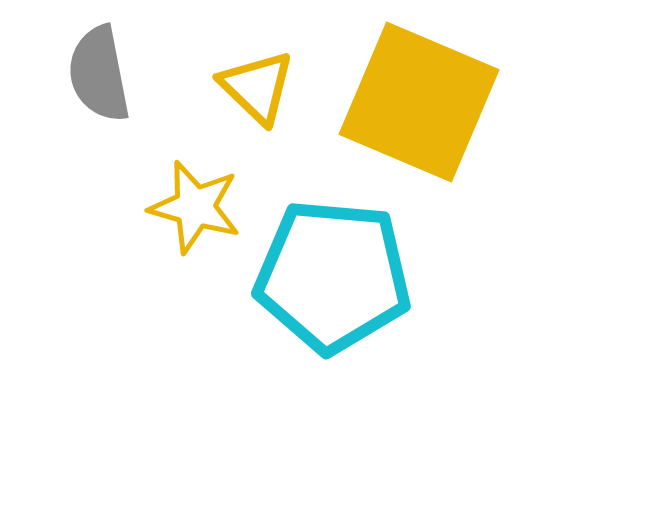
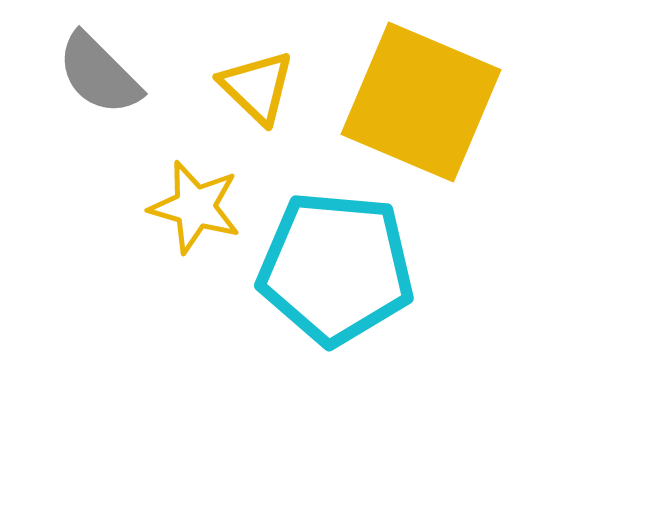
gray semicircle: rotated 34 degrees counterclockwise
yellow square: moved 2 px right
cyan pentagon: moved 3 px right, 8 px up
